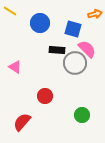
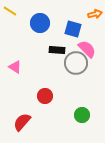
gray circle: moved 1 px right
